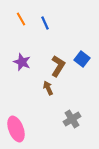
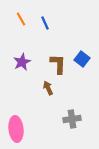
purple star: rotated 24 degrees clockwise
brown L-shape: moved 2 px up; rotated 30 degrees counterclockwise
gray cross: rotated 24 degrees clockwise
pink ellipse: rotated 15 degrees clockwise
